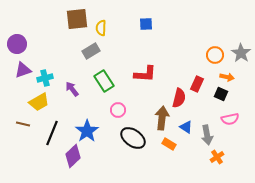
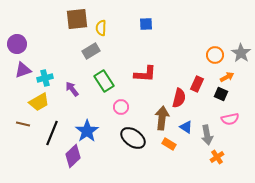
orange arrow: rotated 40 degrees counterclockwise
pink circle: moved 3 px right, 3 px up
